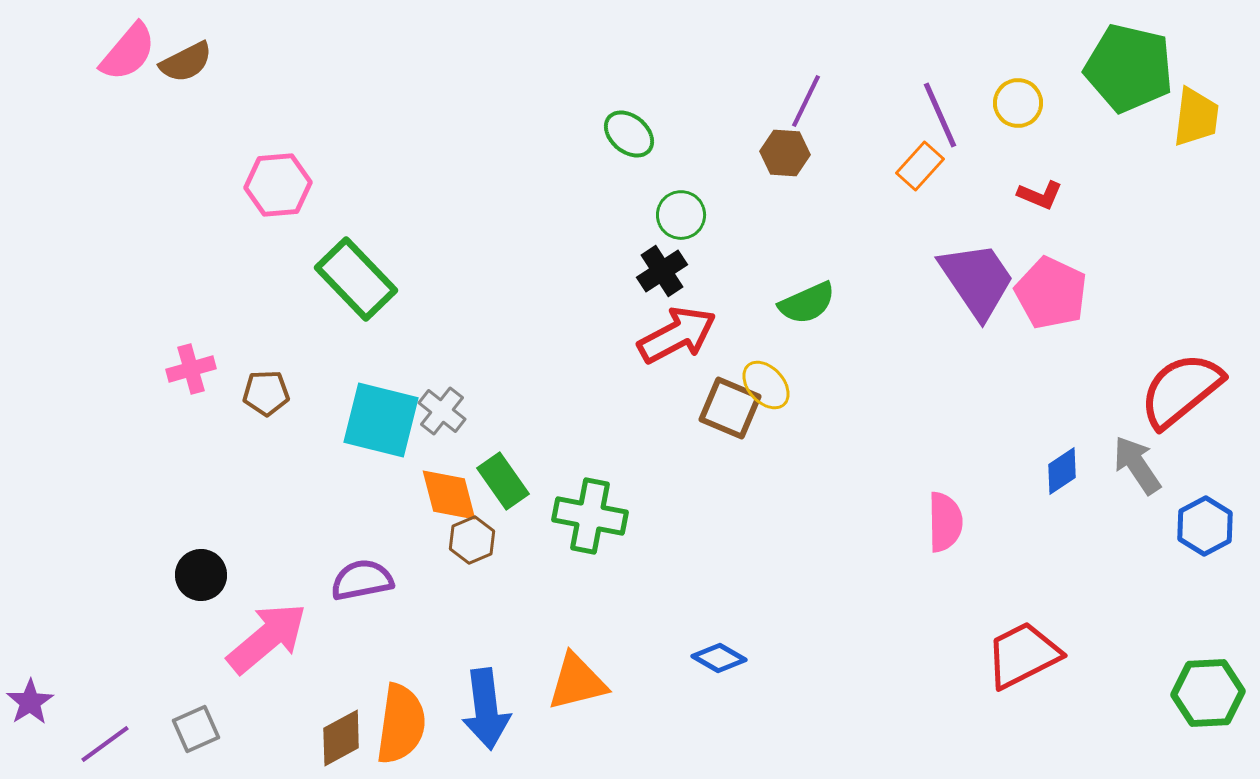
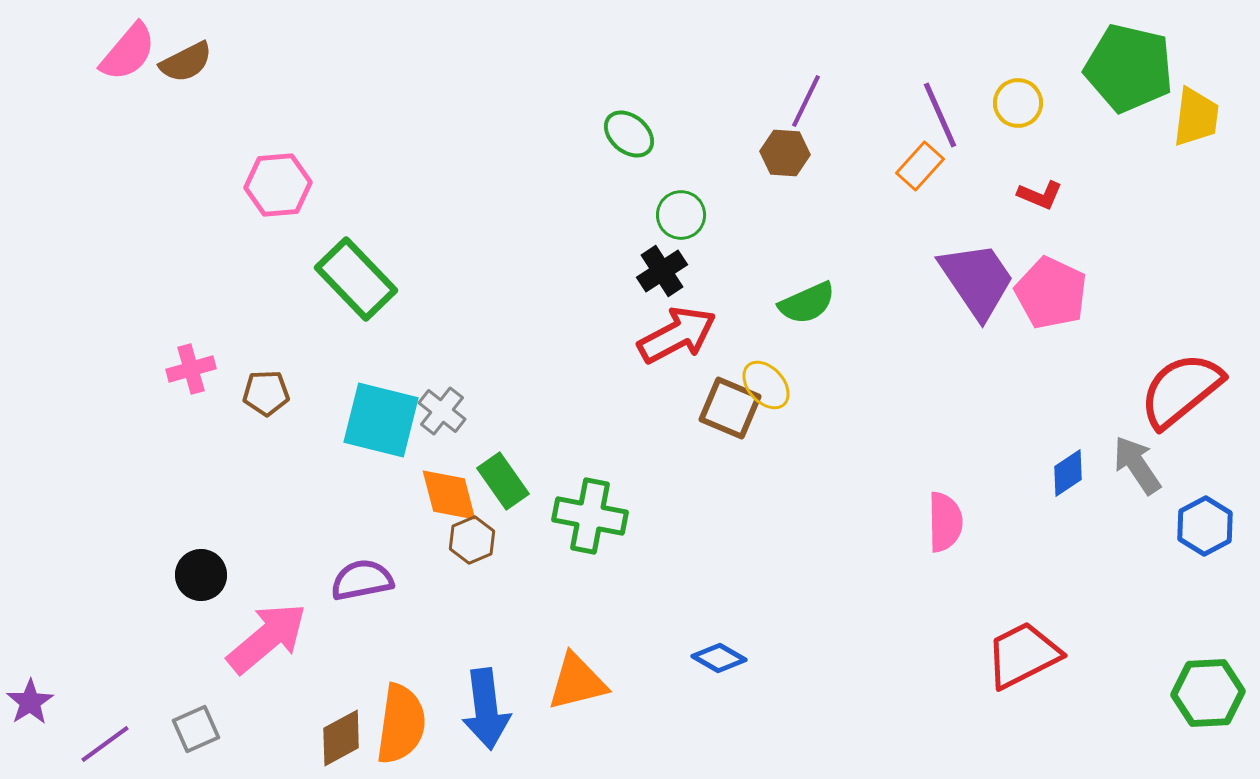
blue diamond at (1062, 471): moved 6 px right, 2 px down
